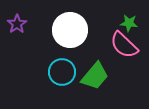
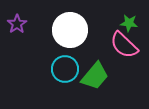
cyan circle: moved 3 px right, 3 px up
